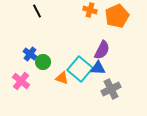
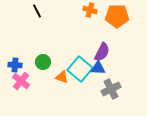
orange pentagon: rotated 25 degrees clockwise
purple semicircle: moved 2 px down
blue cross: moved 15 px left, 11 px down; rotated 32 degrees counterclockwise
orange triangle: moved 1 px up
